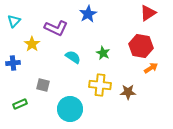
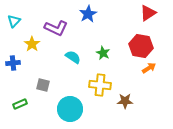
orange arrow: moved 2 px left
brown star: moved 3 px left, 9 px down
